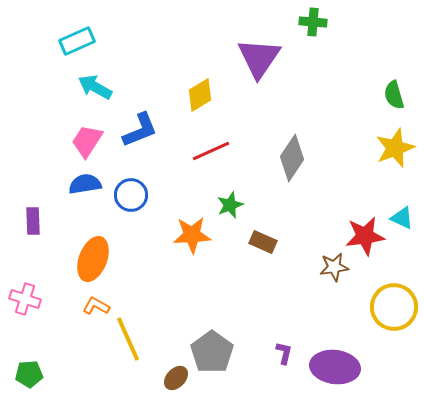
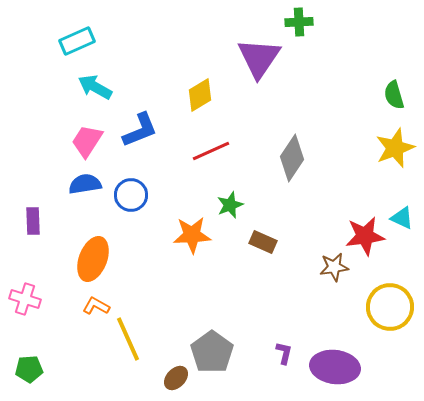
green cross: moved 14 px left; rotated 8 degrees counterclockwise
yellow circle: moved 4 px left
green pentagon: moved 5 px up
